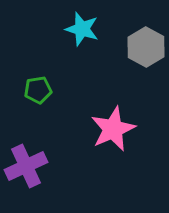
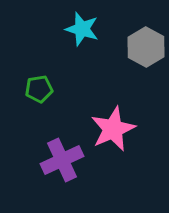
green pentagon: moved 1 px right, 1 px up
purple cross: moved 36 px right, 6 px up
